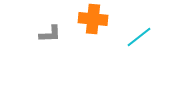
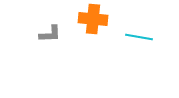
cyan line: rotated 48 degrees clockwise
